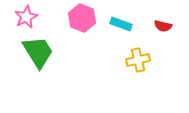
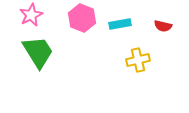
pink star: moved 5 px right, 2 px up
cyan rectangle: moved 1 px left; rotated 30 degrees counterclockwise
